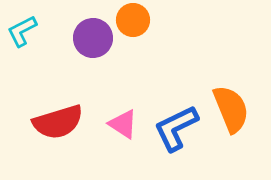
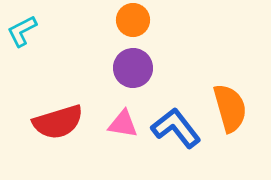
purple circle: moved 40 px right, 30 px down
orange semicircle: moved 1 px left, 1 px up; rotated 6 degrees clockwise
pink triangle: rotated 24 degrees counterclockwise
blue L-shape: rotated 78 degrees clockwise
